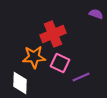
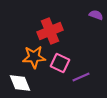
purple semicircle: moved 1 px down
red cross: moved 3 px left, 3 px up
white diamond: rotated 25 degrees counterclockwise
